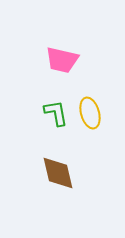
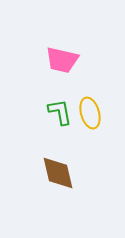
green L-shape: moved 4 px right, 1 px up
